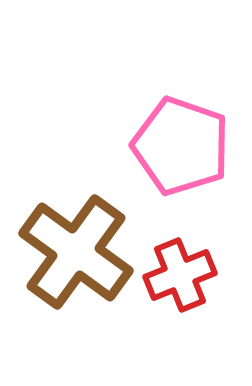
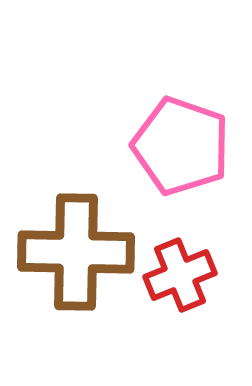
brown cross: rotated 35 degrees counterclockwise
